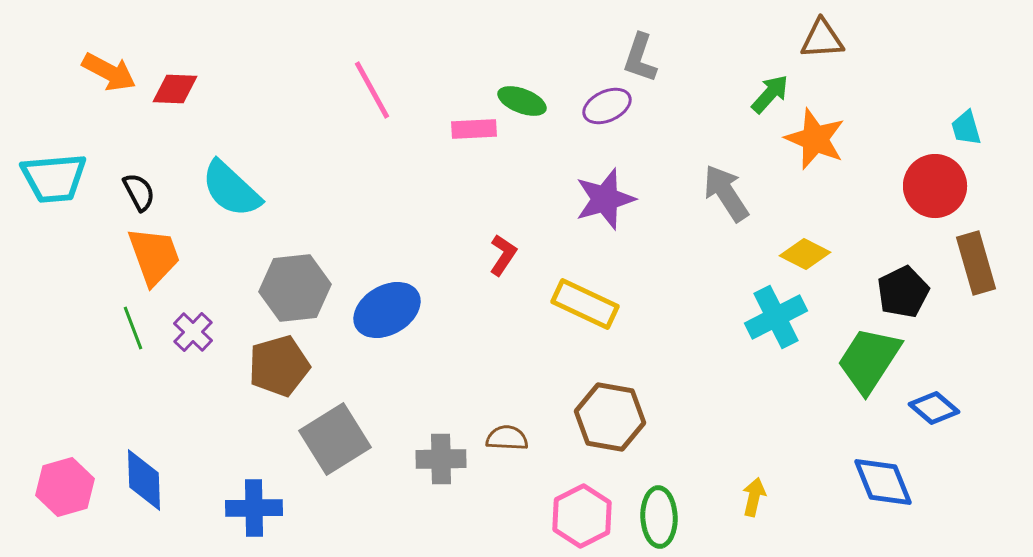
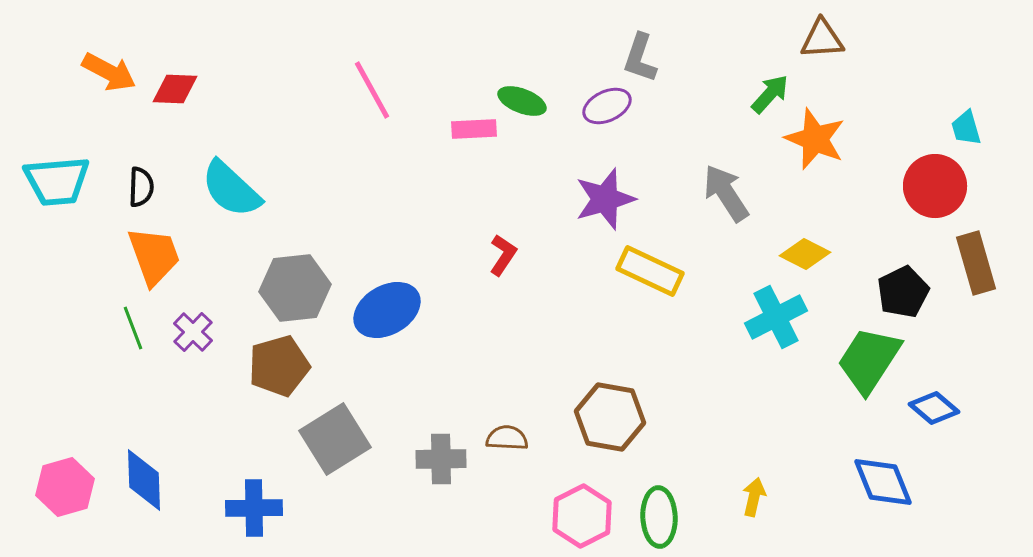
cyan trapezoid at (54, 178): moved 3 px right, 3 px down
black semicircle at (139, 192): moved 2 px right, 5 px up; rotated 30 degrees clockwise
yellow rectangle at (585, 304): moved 65 px right, 33 px up
